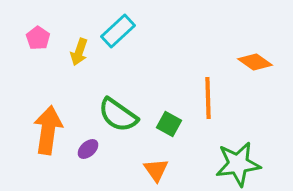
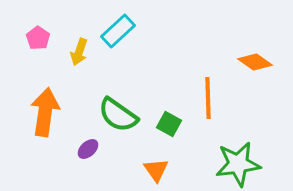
orange arrow: moved 3 px left, 18 px up
